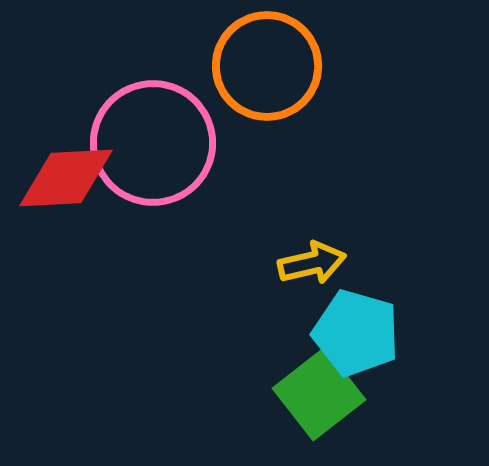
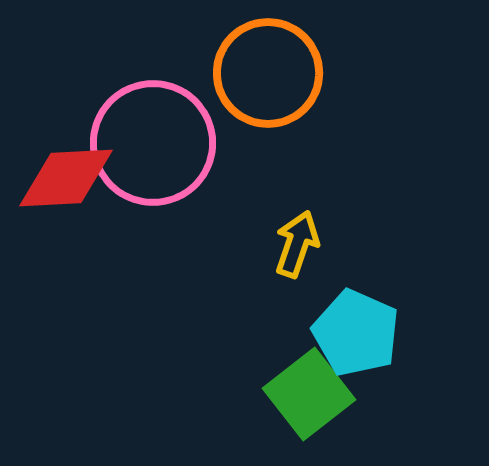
orange circle: moved 1 px right, 7 px down
yellow arrow: moved 15 px left, 19 px up; rotated 58 degrees counterclockwise
cyan pentagon: rotated 8 degrees clockwise
green square: moved 10 px left
